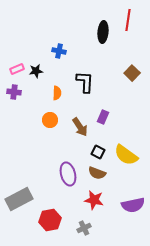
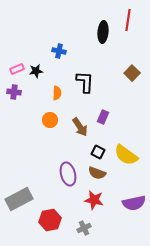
purple semicircle: moved 1 px right, 2 px up
